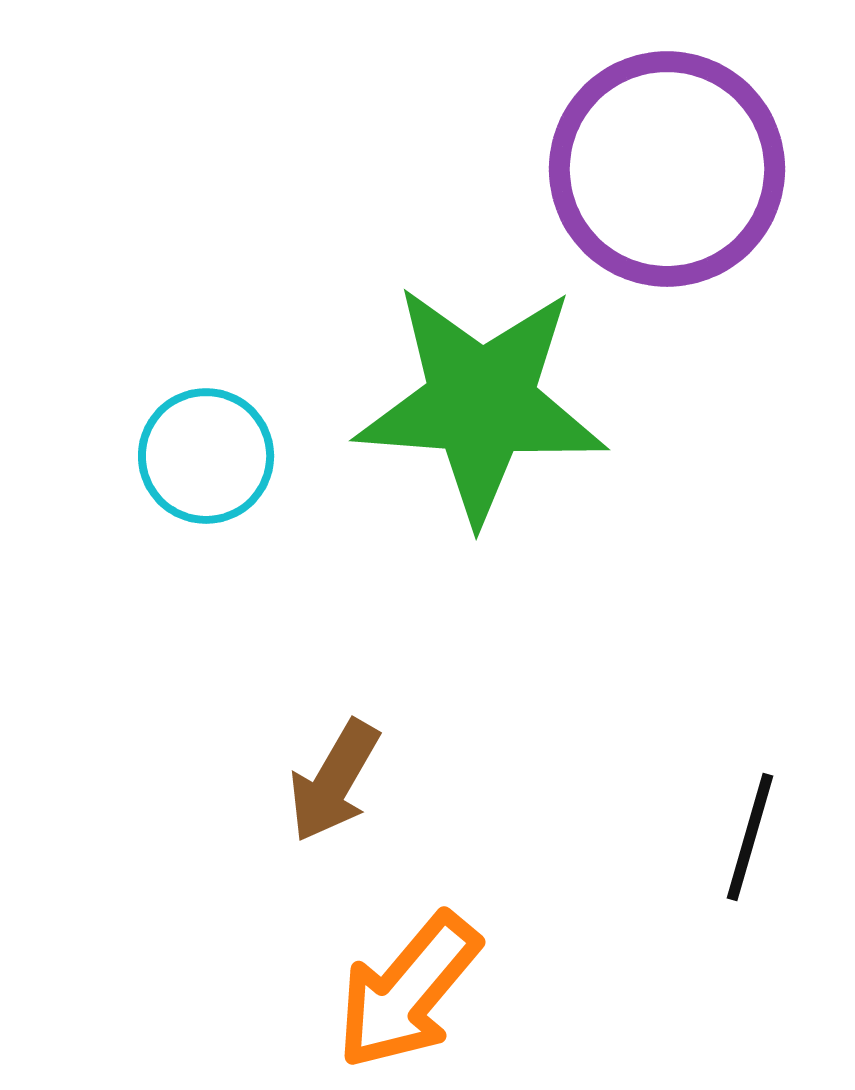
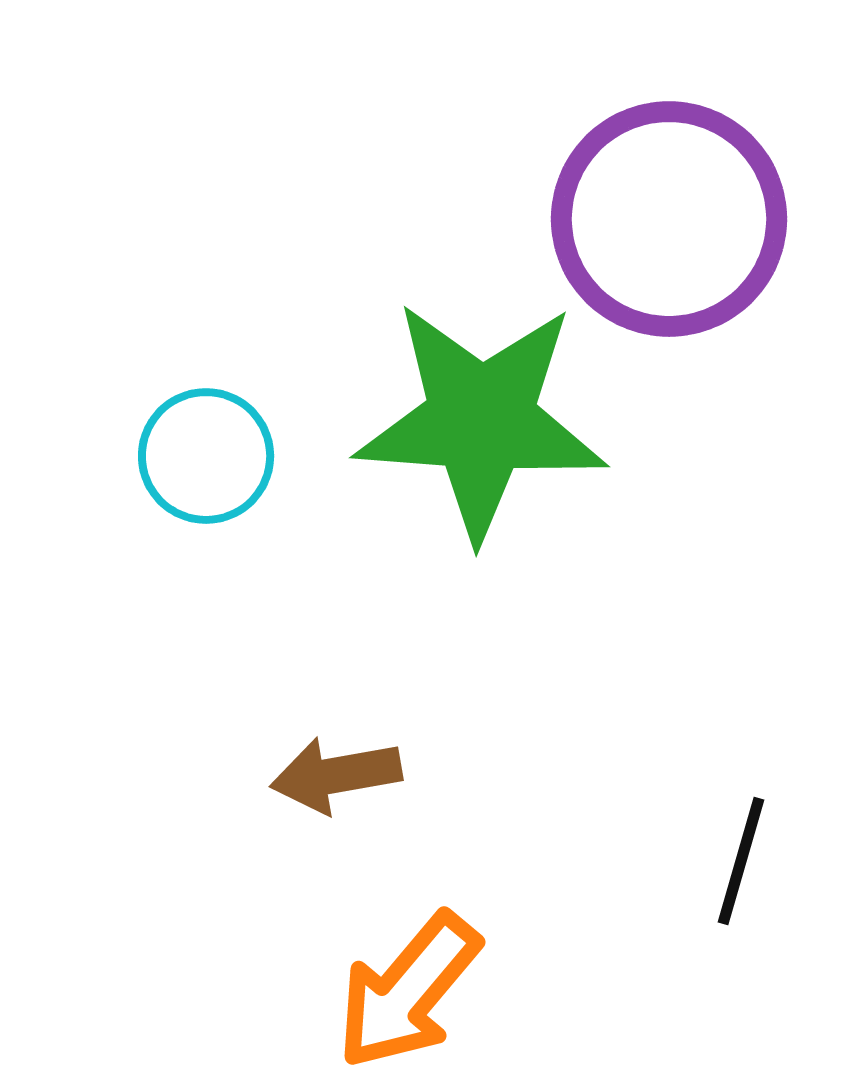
purple circle: moved 2 px right, 50 px down
green star: moved 17 px down
brown arrow: moved 2 px right, 6 px up; rotated 50 degrees clockwise
black line: moved 9 px left, 24 px down
